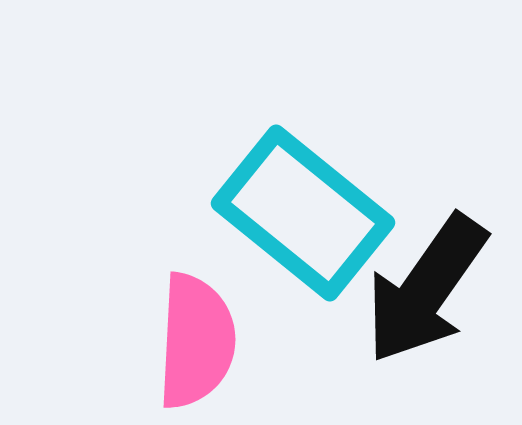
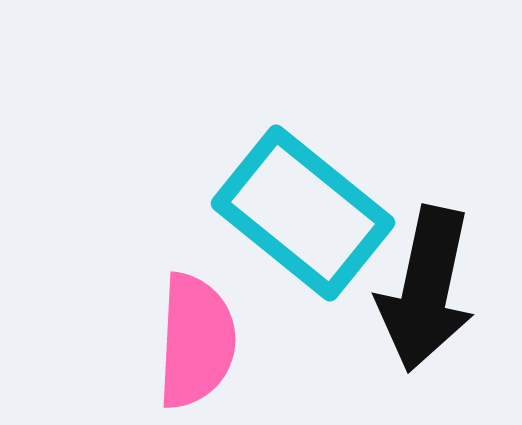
black arrow: rotated 23 degrees counterclockwise
